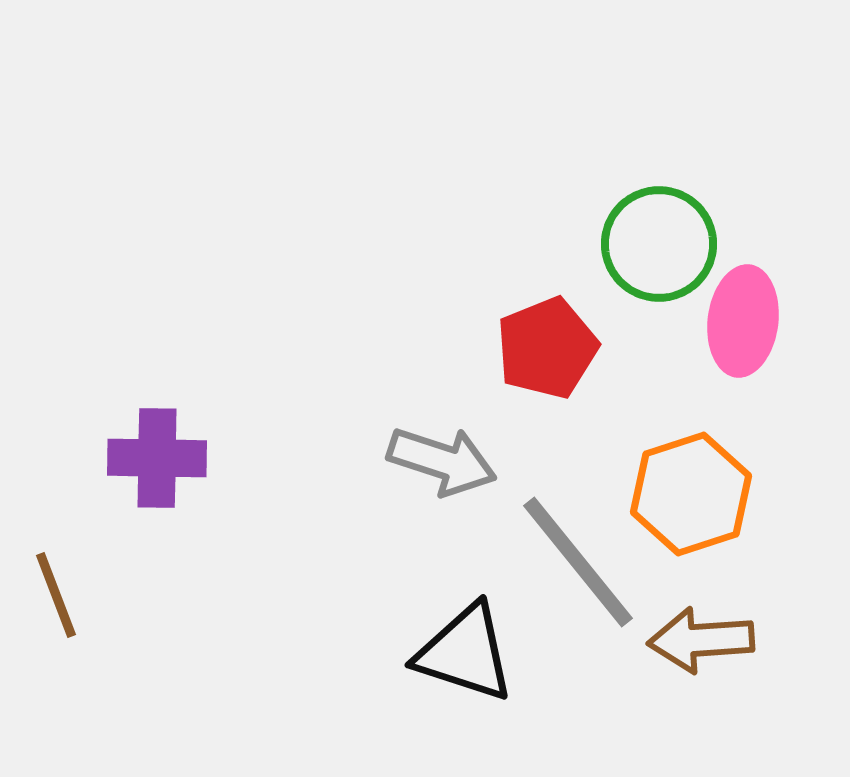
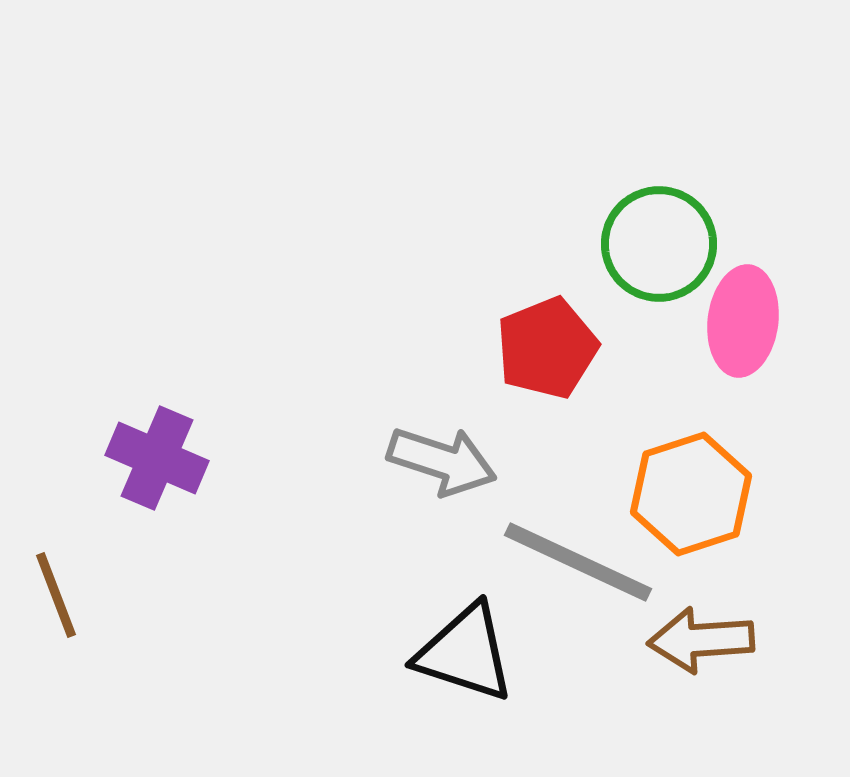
purple cross: rotated 22 degrees clockwise
gray line: rotated 26 degrees counterclockwise
